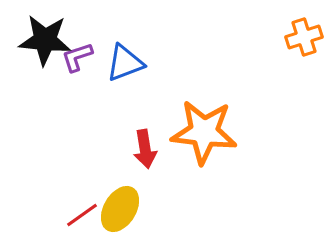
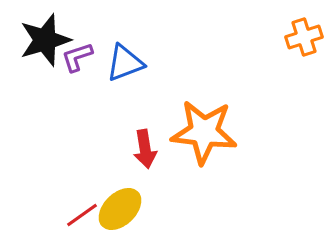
black star: rotated 22 degrees counterclockwise
yellow ellipse: rotated 15 degrees clockwise
